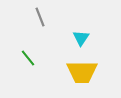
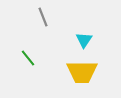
gray line: moved 3 px right
cyan triangle: moved 3 px right, 2 px down
